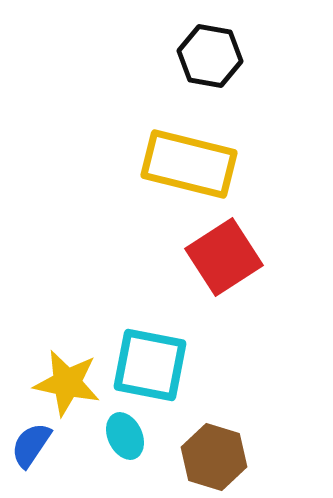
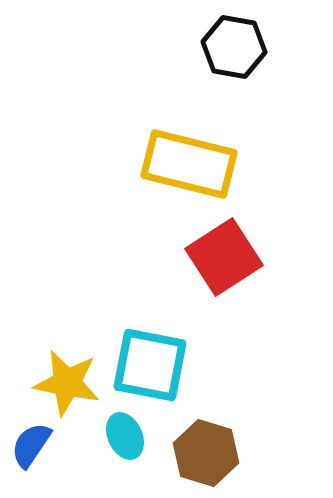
black hexagon: moved 24 px right, 9 px up
brown hexagon: moved 8 px left, 4 px up
